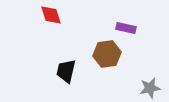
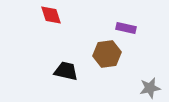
black trapezoid: rotated 90 degrees clockwise
